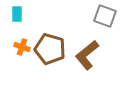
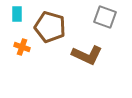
gray square: moved 1 px down
brown pentagon: moved 22 px up
brown L-shape: rotated 116 degrees counterclockwise
